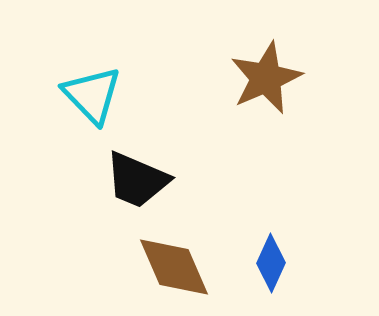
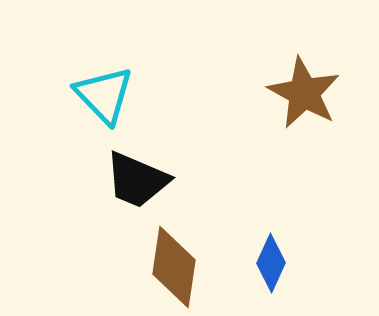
brown star: moved 38 px right, 15 px down; rotated 20 degrees counterclockwise
cyan triangle: moved 12 px right
brown diamond: rotated 32 degrees clockwise
